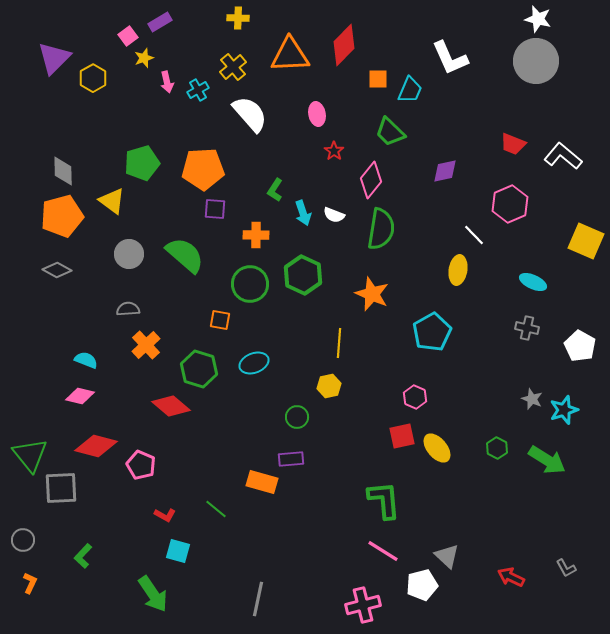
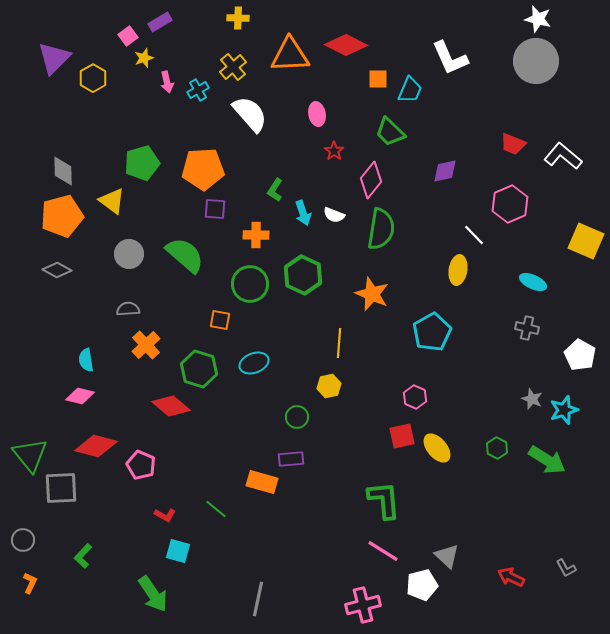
red diamond at (344, 45): moved 2 px right; rotated 72 degrees clockwise
white pentagon at (580, 346): moved 9 px down
cyan semicircle at (86, 360): rotated 120 degrees counterclockwise
